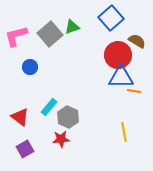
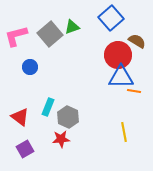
cyan rectangle: moved 1 px left; rotated 18 degrees counterclockwise
